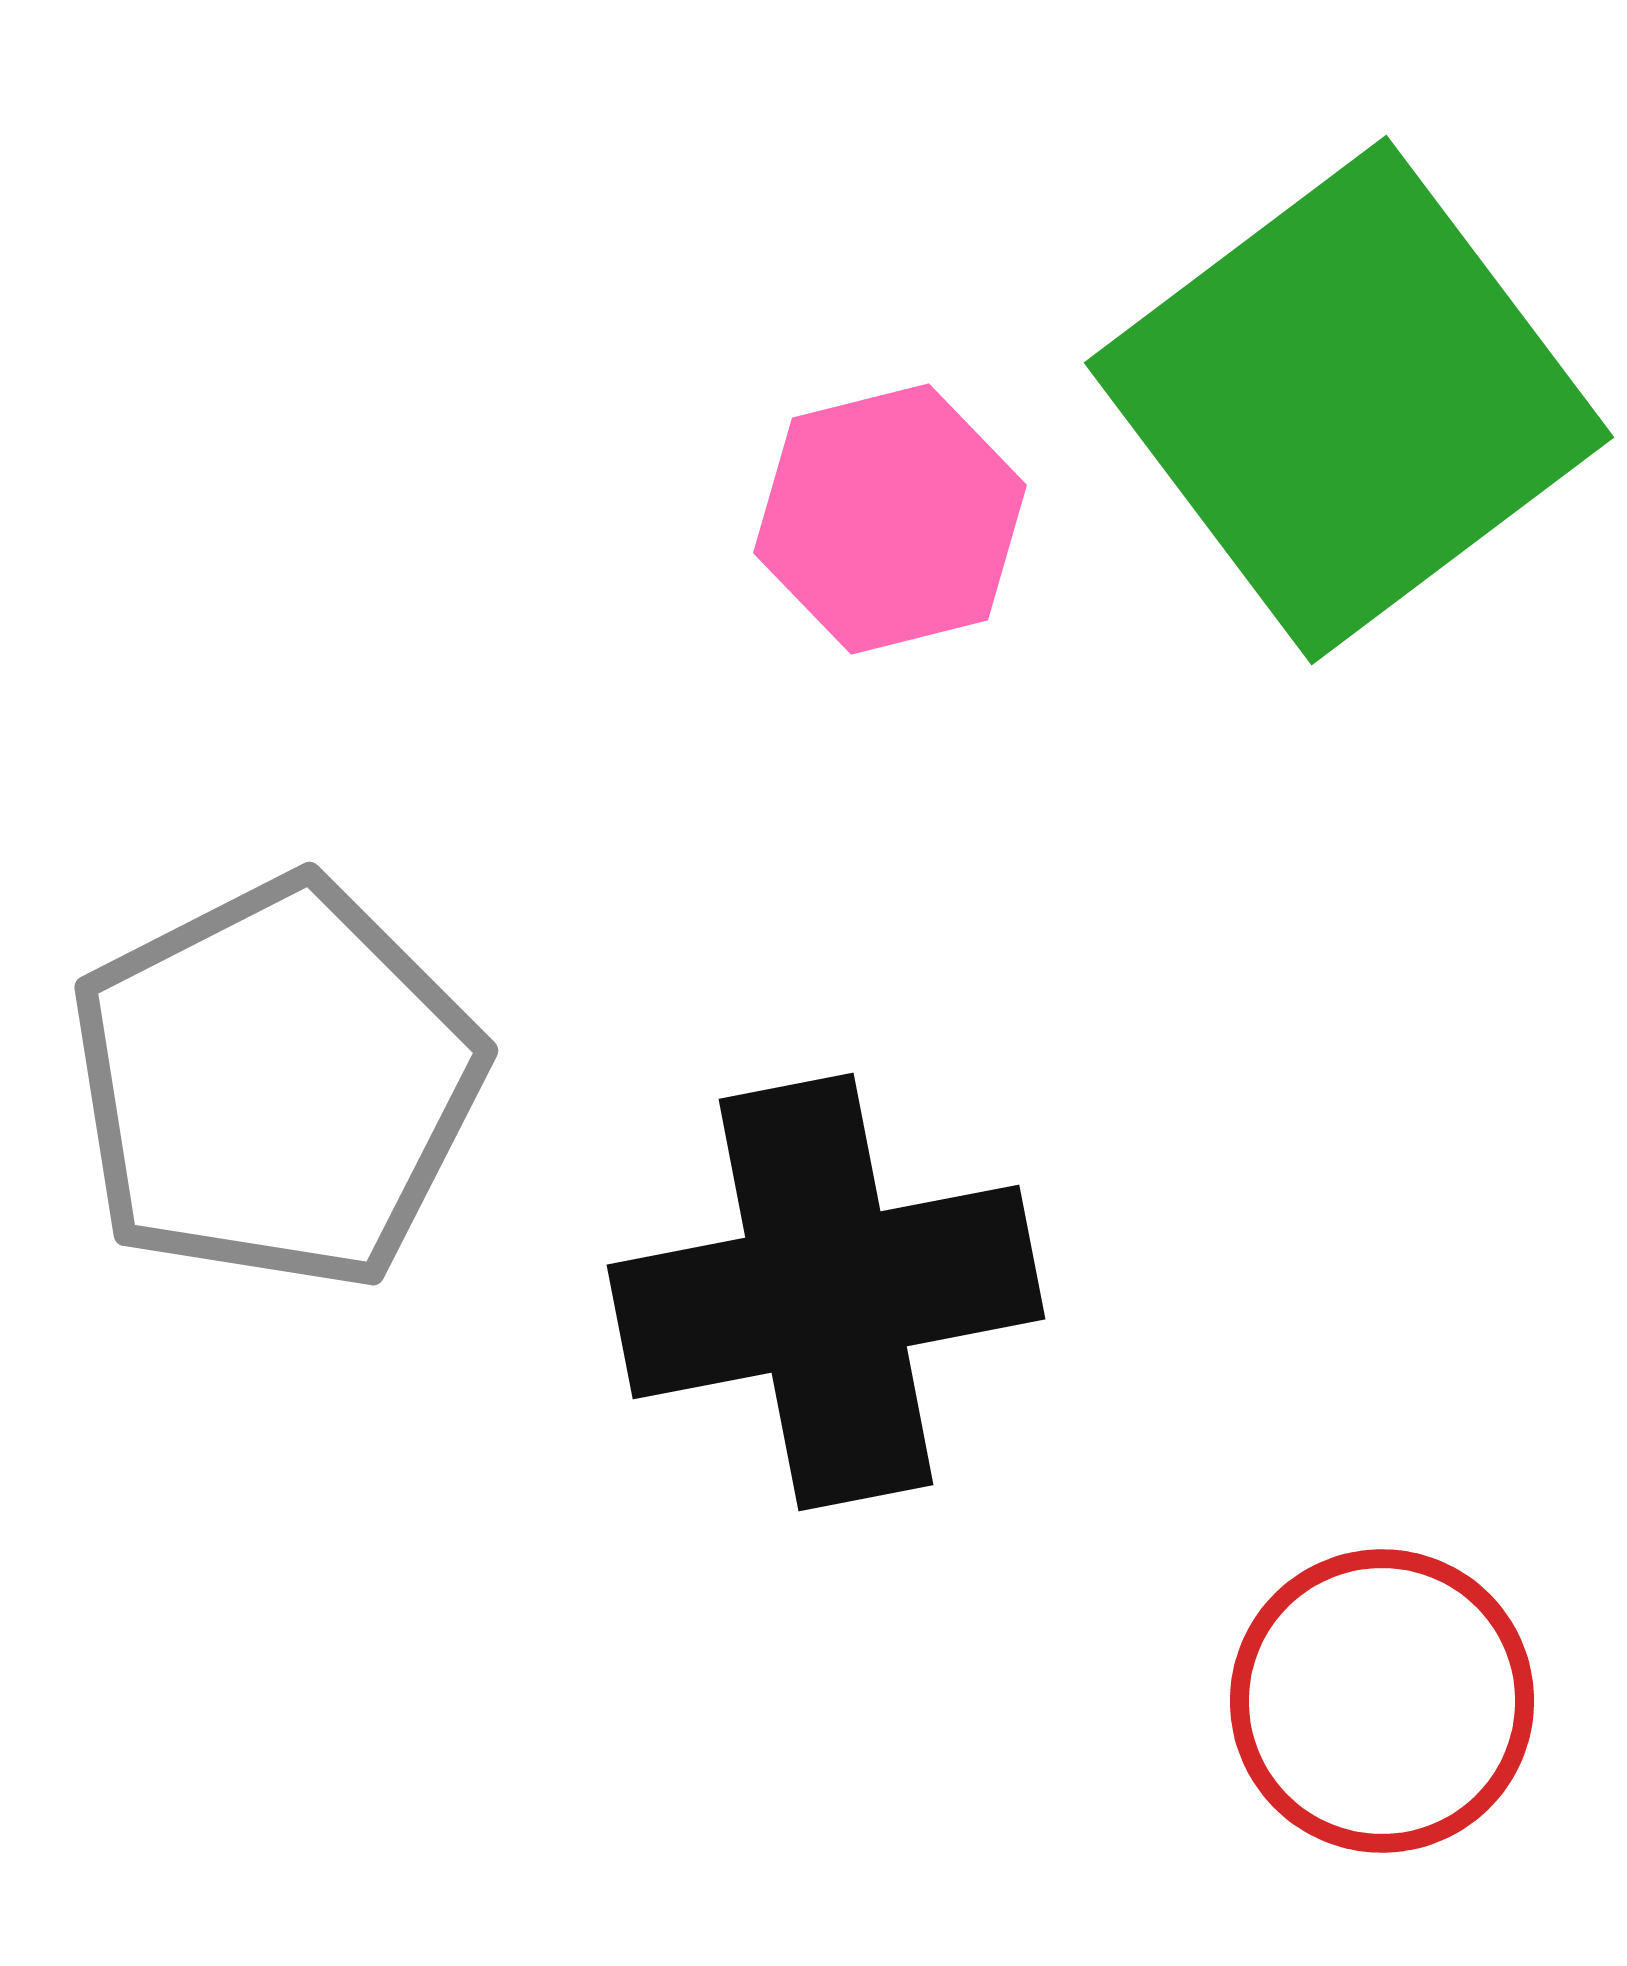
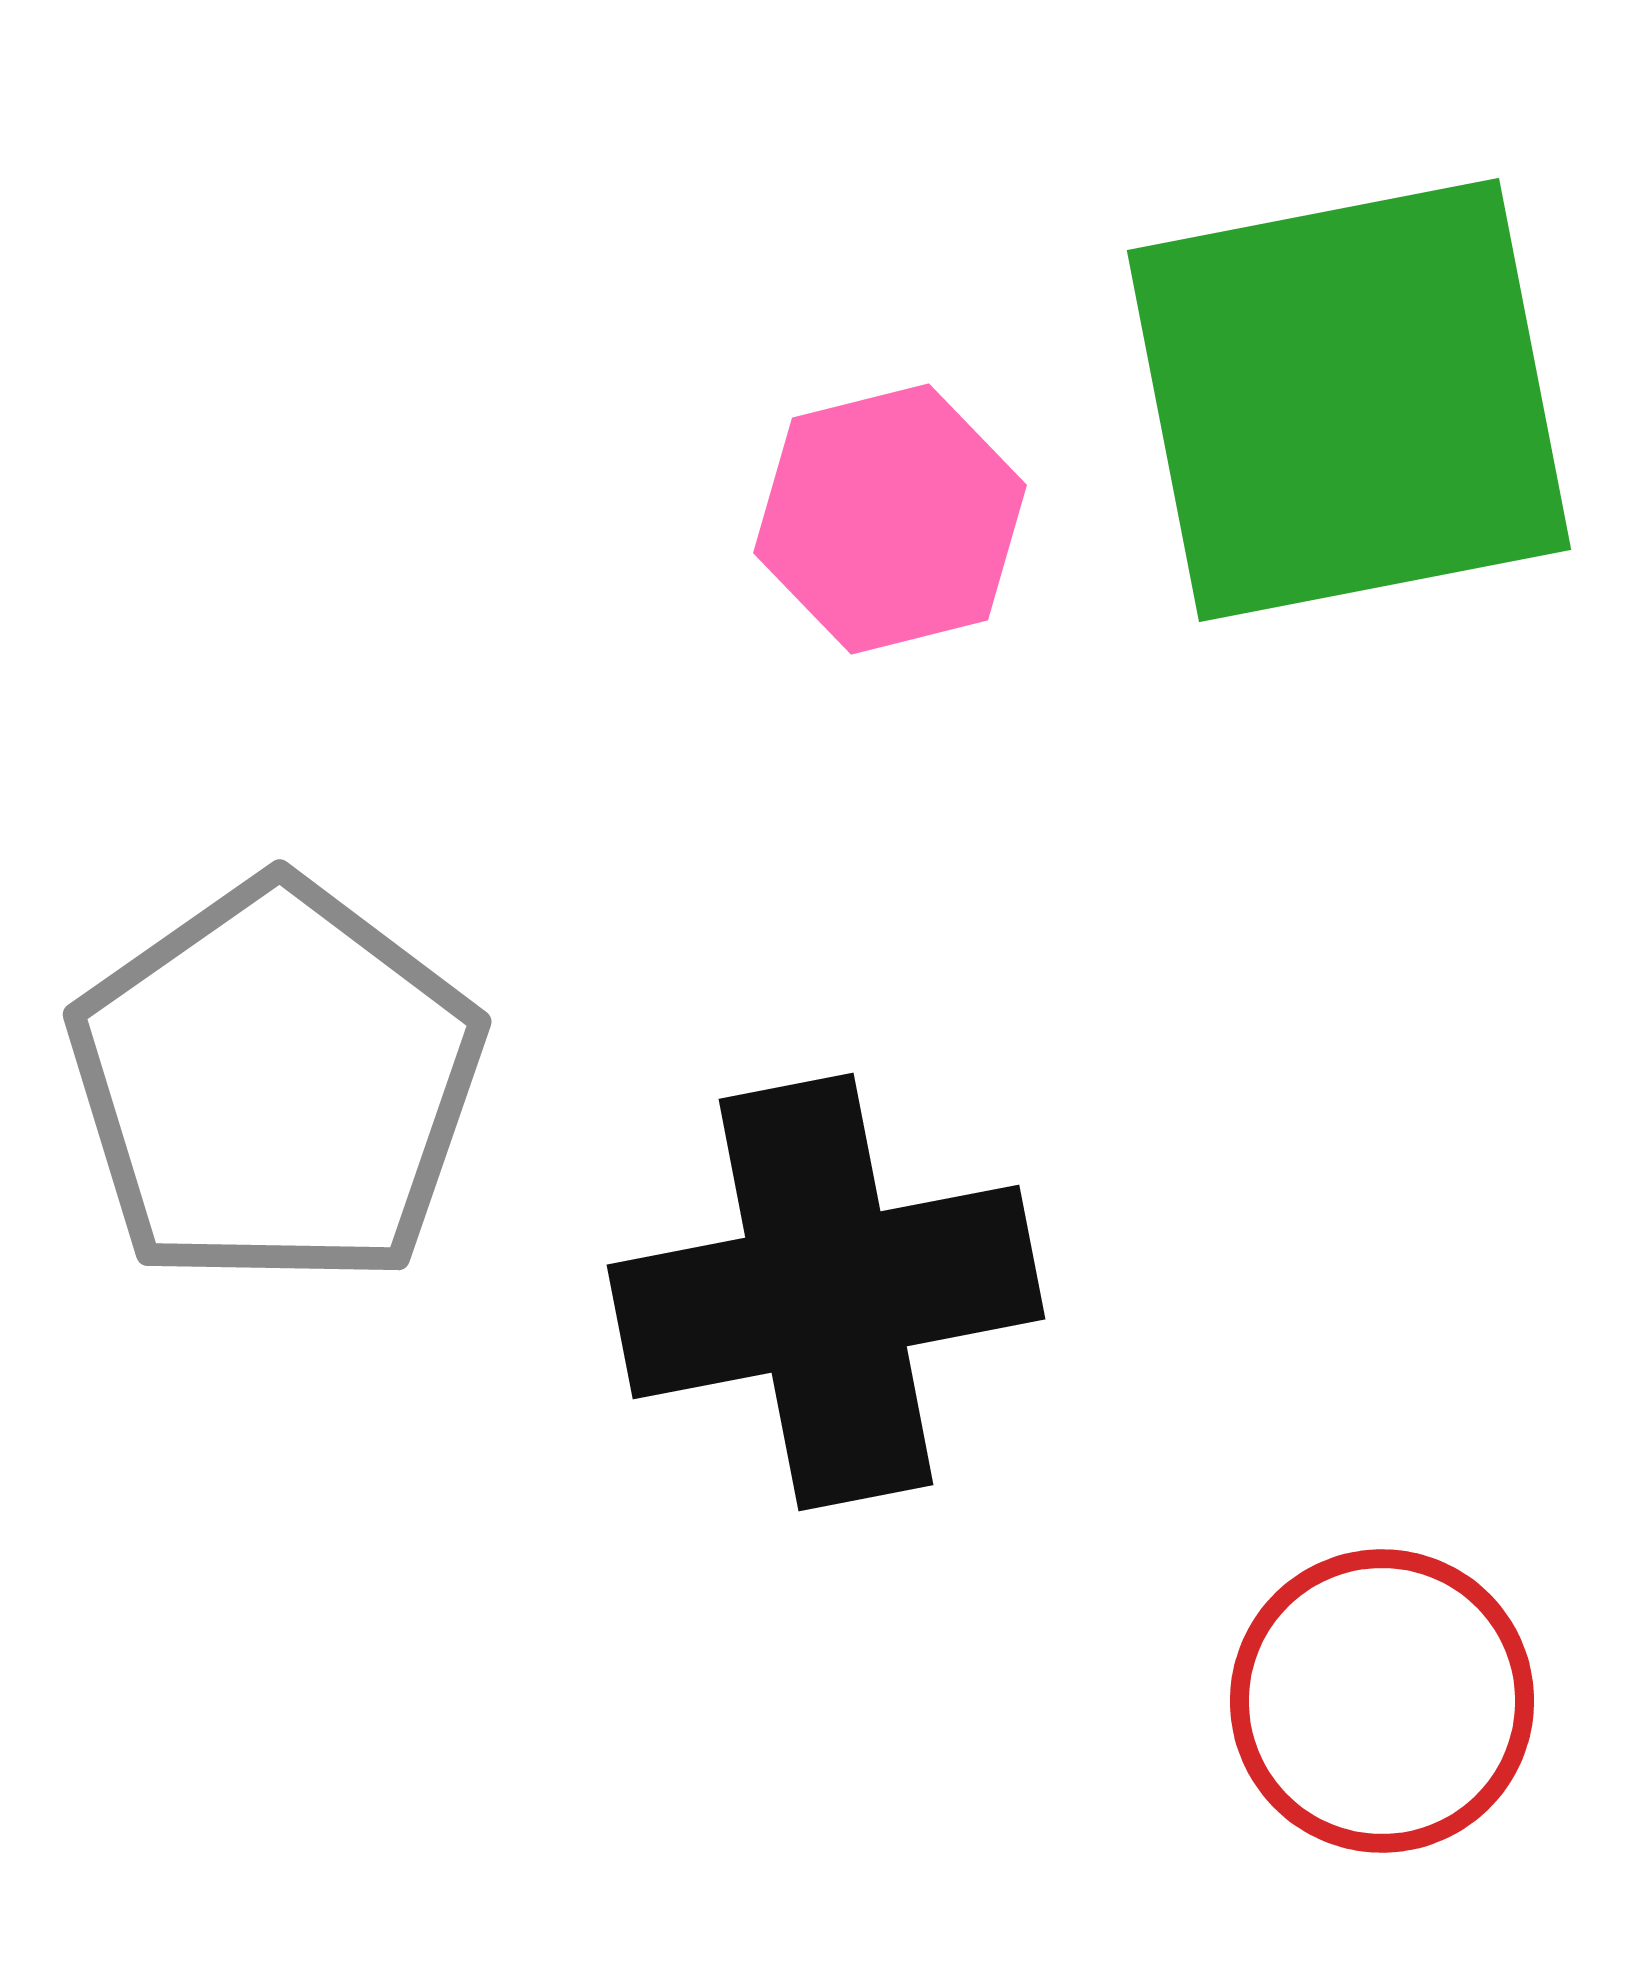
green square: rotated 26 degrees clockwise
gray pentagon: rotated 8 degrees counterclockwise
